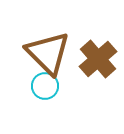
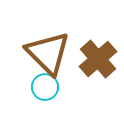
cyan circle: moved 1 px down
